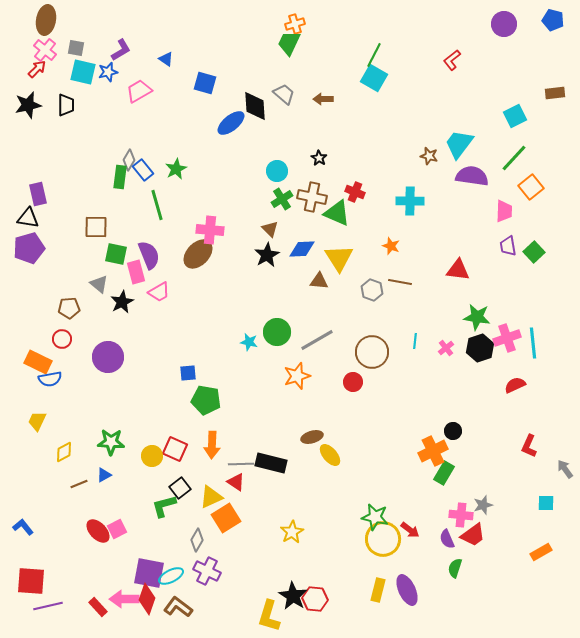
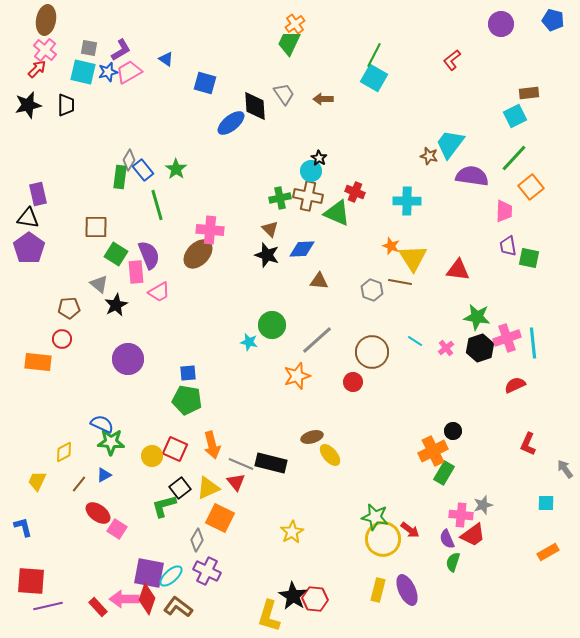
orange cross at (295, 24): rotated 18 degrees counterclockwise
purple circle at (504, 24): moved 3 px left
gray square at (76, 48): moved 13 px right
pink trapezoid at (139, 91): moved 10 px left, 19 px up
brown rectangle at (555, 93): moved 26 px left
gray trapezoid at (284, 94): rotated 15 degrees clockwise
cyan trapezoid at (459, 144): moved 9 px left
green star at (176, 169): rotated 10 degrees counterclockwise
cyan circle at (277, 171): moved 34 px right
brown cross at (312, 197): moved 4 px left, 1 px up
green cross at (282, 199): moved 2 px left, 1 px up; rotated 20 degrees clockwise
cyan cross at (410, 201): moved 3 px left
purple pentagon at (29, 248): rotated 20 degrees counterclockwise
green square at (534, 252): moved 5 px left, 6 px down; rotated 35 degrees counterclockwise
green square at (116, 254): rotated 20 degrees clockwise
black star at (267, 255): rotated 25 degrees counterclockwise
yellow triangle at (339, 258): moved 74 px right
pink rectangle at (136, 272): rotated 10 degrees clockwise
black star at (122, 302): moved 6 px left, 3 px down
green circle at (277, 332): moved 5 px left, 7 px up
gray line at (317, 340): rotated 12 degrees counterclockwise
cyan line at (415, 341): rotated 63 degrees counterclockwise
purple circle at (108, 357): moved 20 px right, 2 px down
orange rectangle at (38, 362): rotated 20 degrees counterclockwise
blue semicircle at (50, 379): moved 52 px right, 45 px down; rotated 145 degrees counterclockwise
green pentagon at (206, 400): moved 19 px left
yellow trapezoid at (37, 421): moved 60 px down
orange arrow at (212, 445): rotated 16 degrees counterclockwise
red L-shape at (529, 446): moved 1 px left, 2 px up
gray line at (241, 464): rotated 25 degrees clockwise
red triangle at (236, 482): rotated 18 degrees clockwise
brown line at (79, 484): rotated 30 degrees counterclockwise
yellow triangle at (211, 497): moved 3 px left, 9 px up
orange square at (226, 518): moved 6 px left; rotated 32 degrees counterclockwise
blue L-shape at (23, 527): rotated 25 degrees clockwise
pink square at (117, 529): rotated 30 degrees counterclockwise
red ellipse at (98, 531): moved 18 px up; rotated 10 degrees counterclockwise
orange rectangle at (541, 552): moved 7 px right
green semicircle at (455, 568): moved 2 px left, 6 px up
cyan ellipse at (171, 576): rotated 15 degrees counterclockwise
